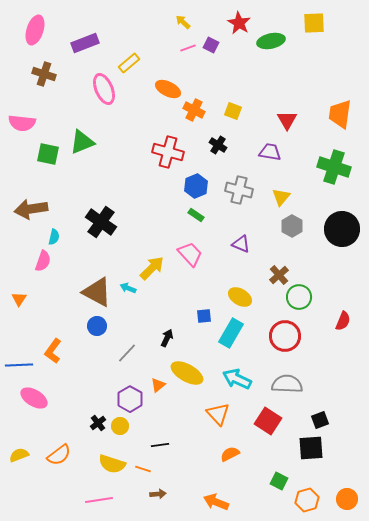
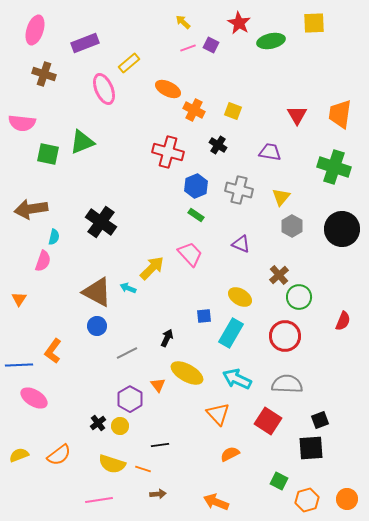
red triangle at (287, 120): moved 10 px right, 5 px up
gray line at (127, 353): rotated 20 degrees clockwise
orange triangle at (158, 385): rotated 28 degrees counterclockwise
